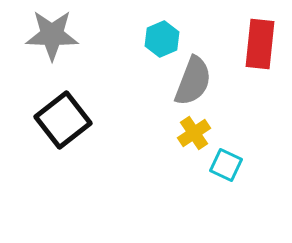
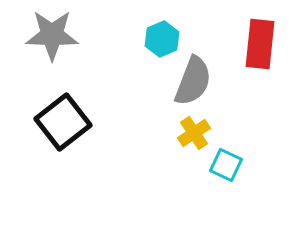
black square: moved 2 px down
